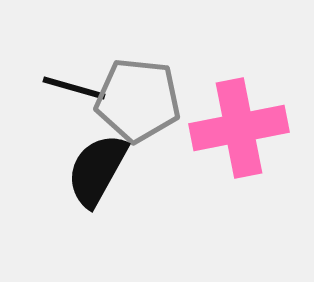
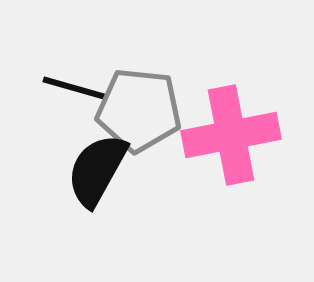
gray pentagon: moved 1 px right, 10 px down
pink cross: moved 8 px left, 7 px down
